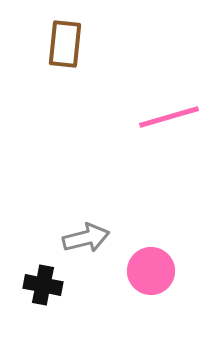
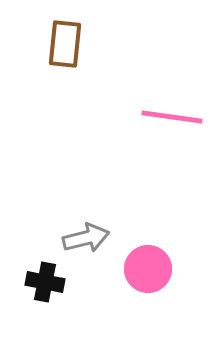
pink line: moved 3 px right; rotated 24 degrees clockwise
pink circle: moved 3 px left, 2 px up
black cross: moved 2 px right, 3 px up
